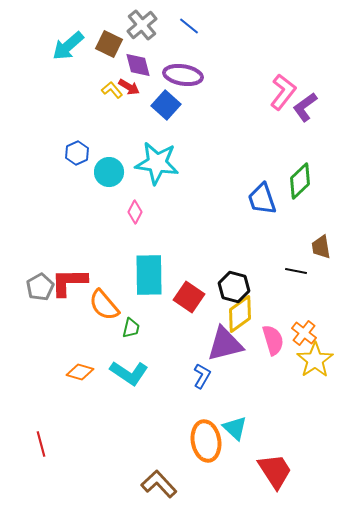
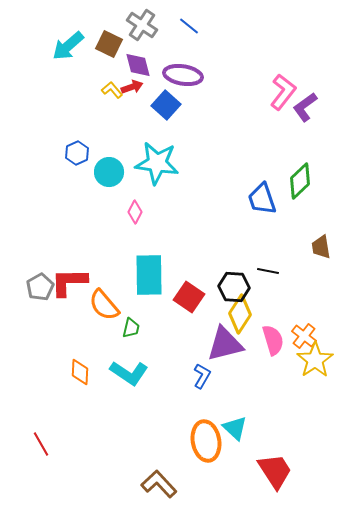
gray cross: rotated 16 degrees counterclockwise
red arrow: moved 3 px right; rotated 50 degrees counterclockwise
black line: moved 28 px left
black hexagon: rotated 12 degrees counterclockwise
yellow diamond: rotated 21 degrees counterclockwise
orange cross: moved 3 px down
orange diamond: rotated 76 degrees clockwise
red line: rotated 15 degrees counterclockwise
